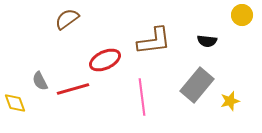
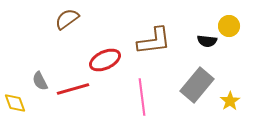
yellow circle: moved 13 px left, 11 px down
yellow star: rotated 18 degrees counterclockwise
